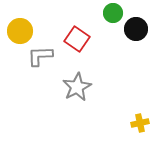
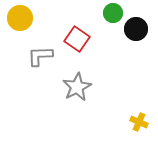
yellow circle: moved 13 px up
yellow cross: moved 1 px left, 1 px up; rotated 36 degrees clockwise
